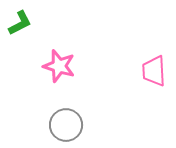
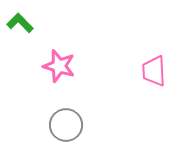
green L-shape: rotated 108 degrees counterclockwise
